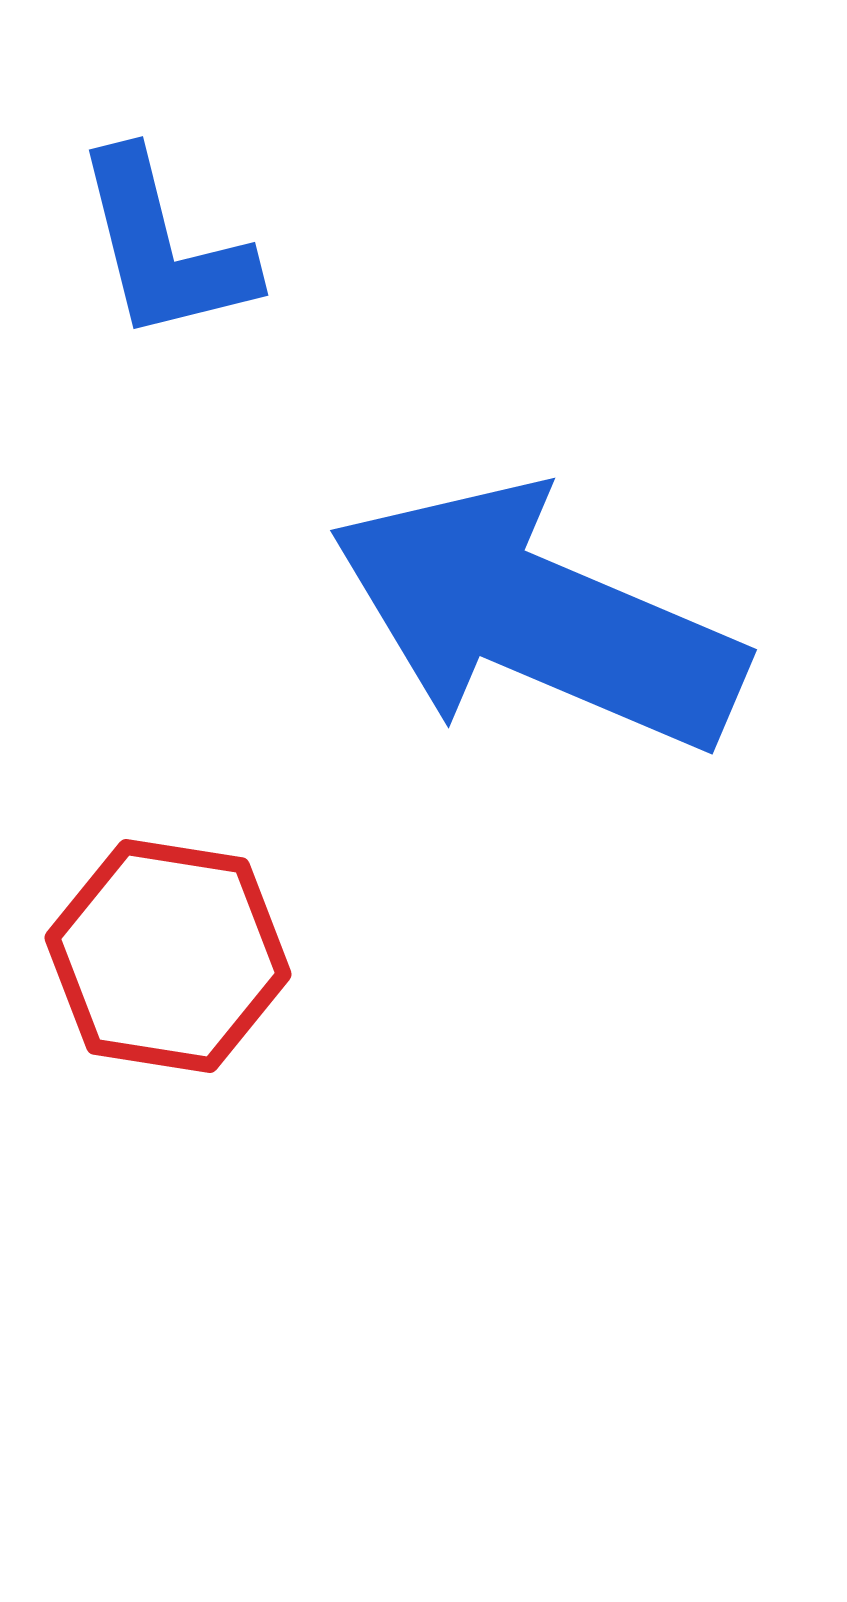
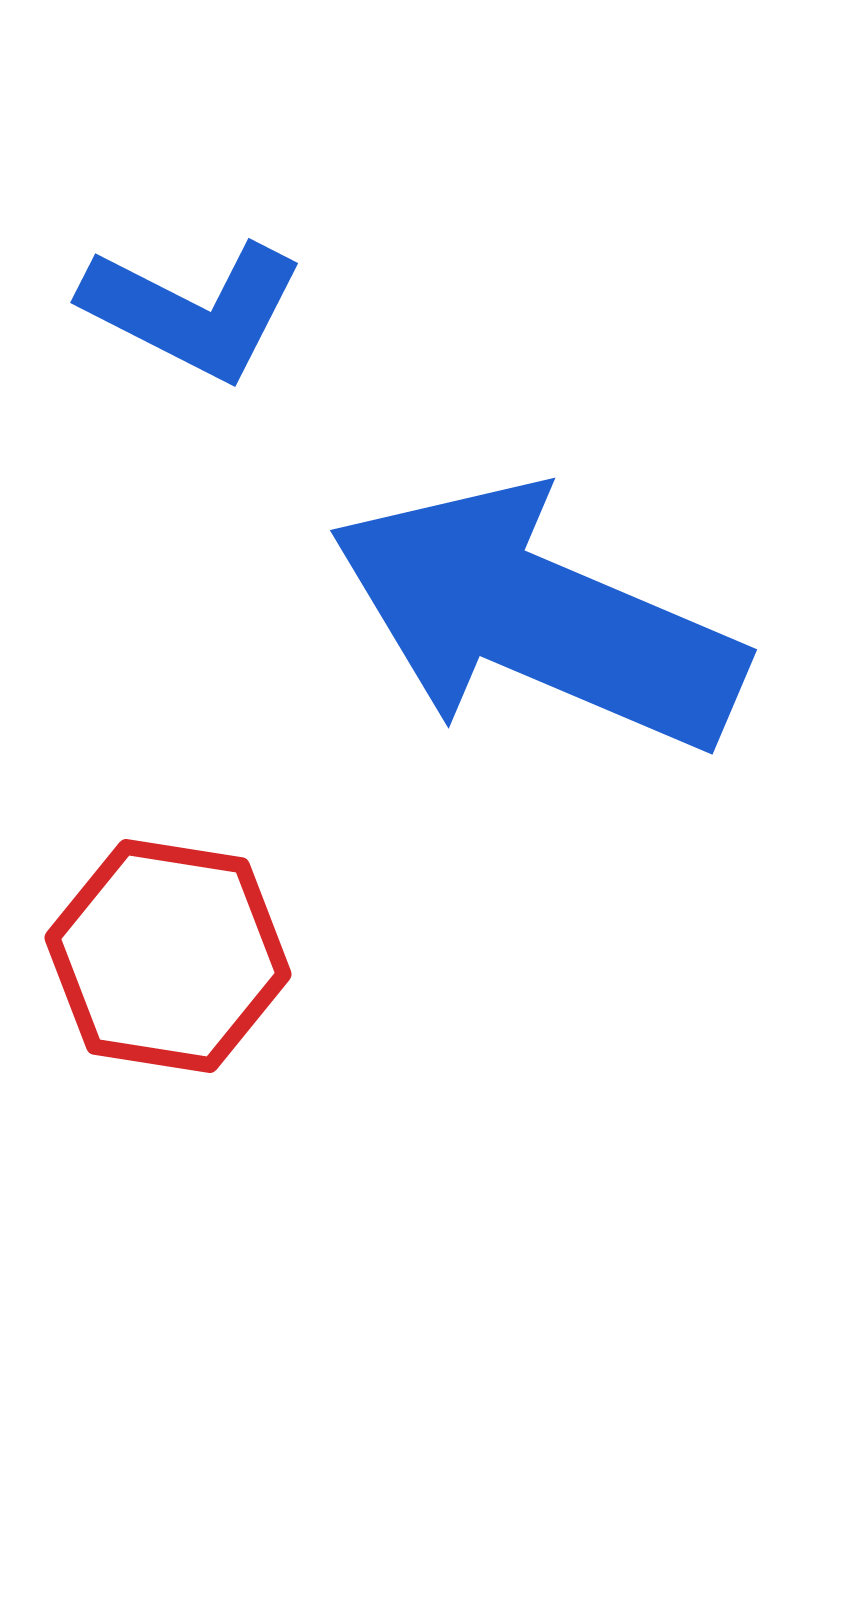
blue L-shape: moved 29 px right, 63 px down; rotated 49 degrees counterclockwise
